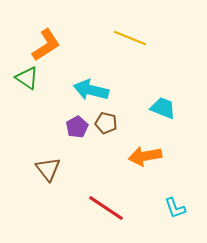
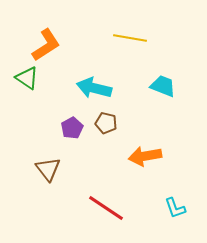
yellow line: rotated 12 degrees counterclockwise
cyan arrow: moved 3 px right, 2 px up
cyan trapezoid: moved 22 px up
purple pentagon: moved 5 px left, 1 px down
